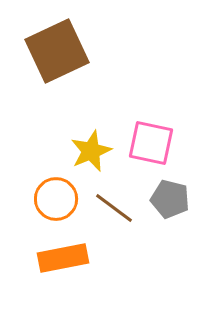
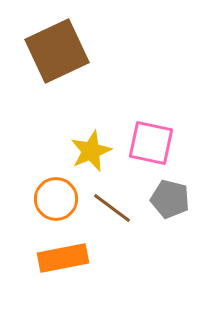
brown line: moved 2 px left
